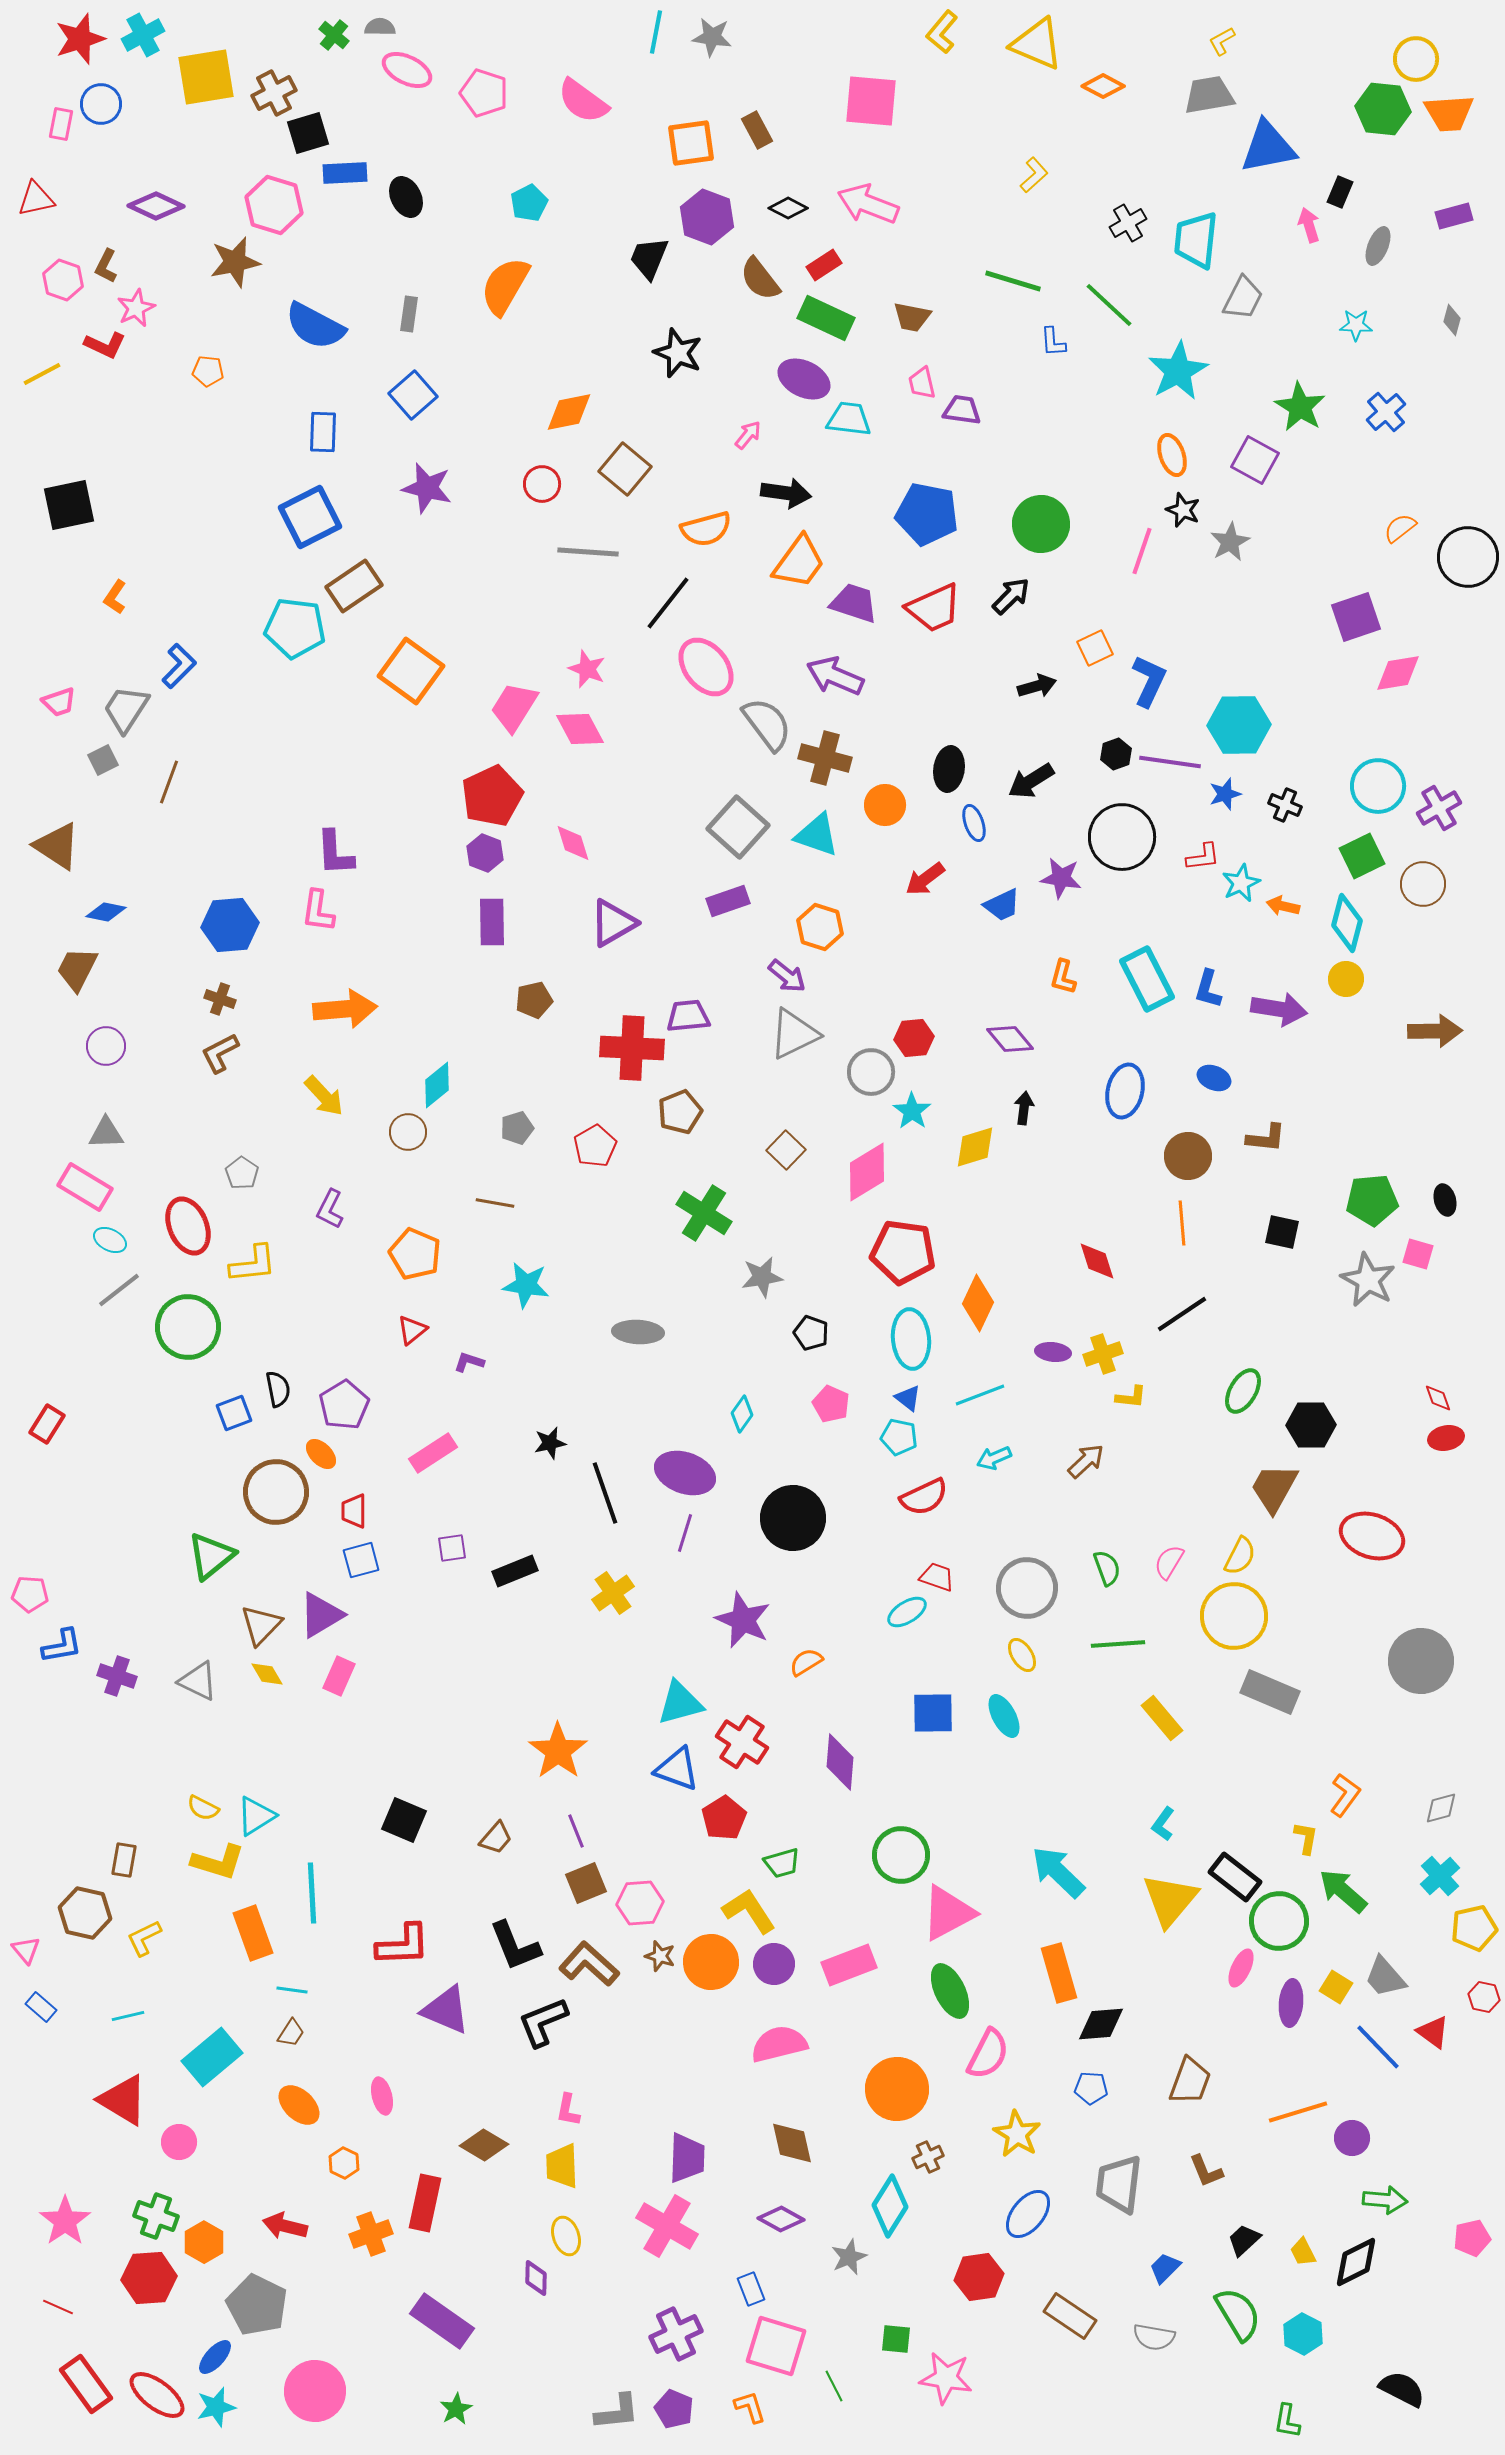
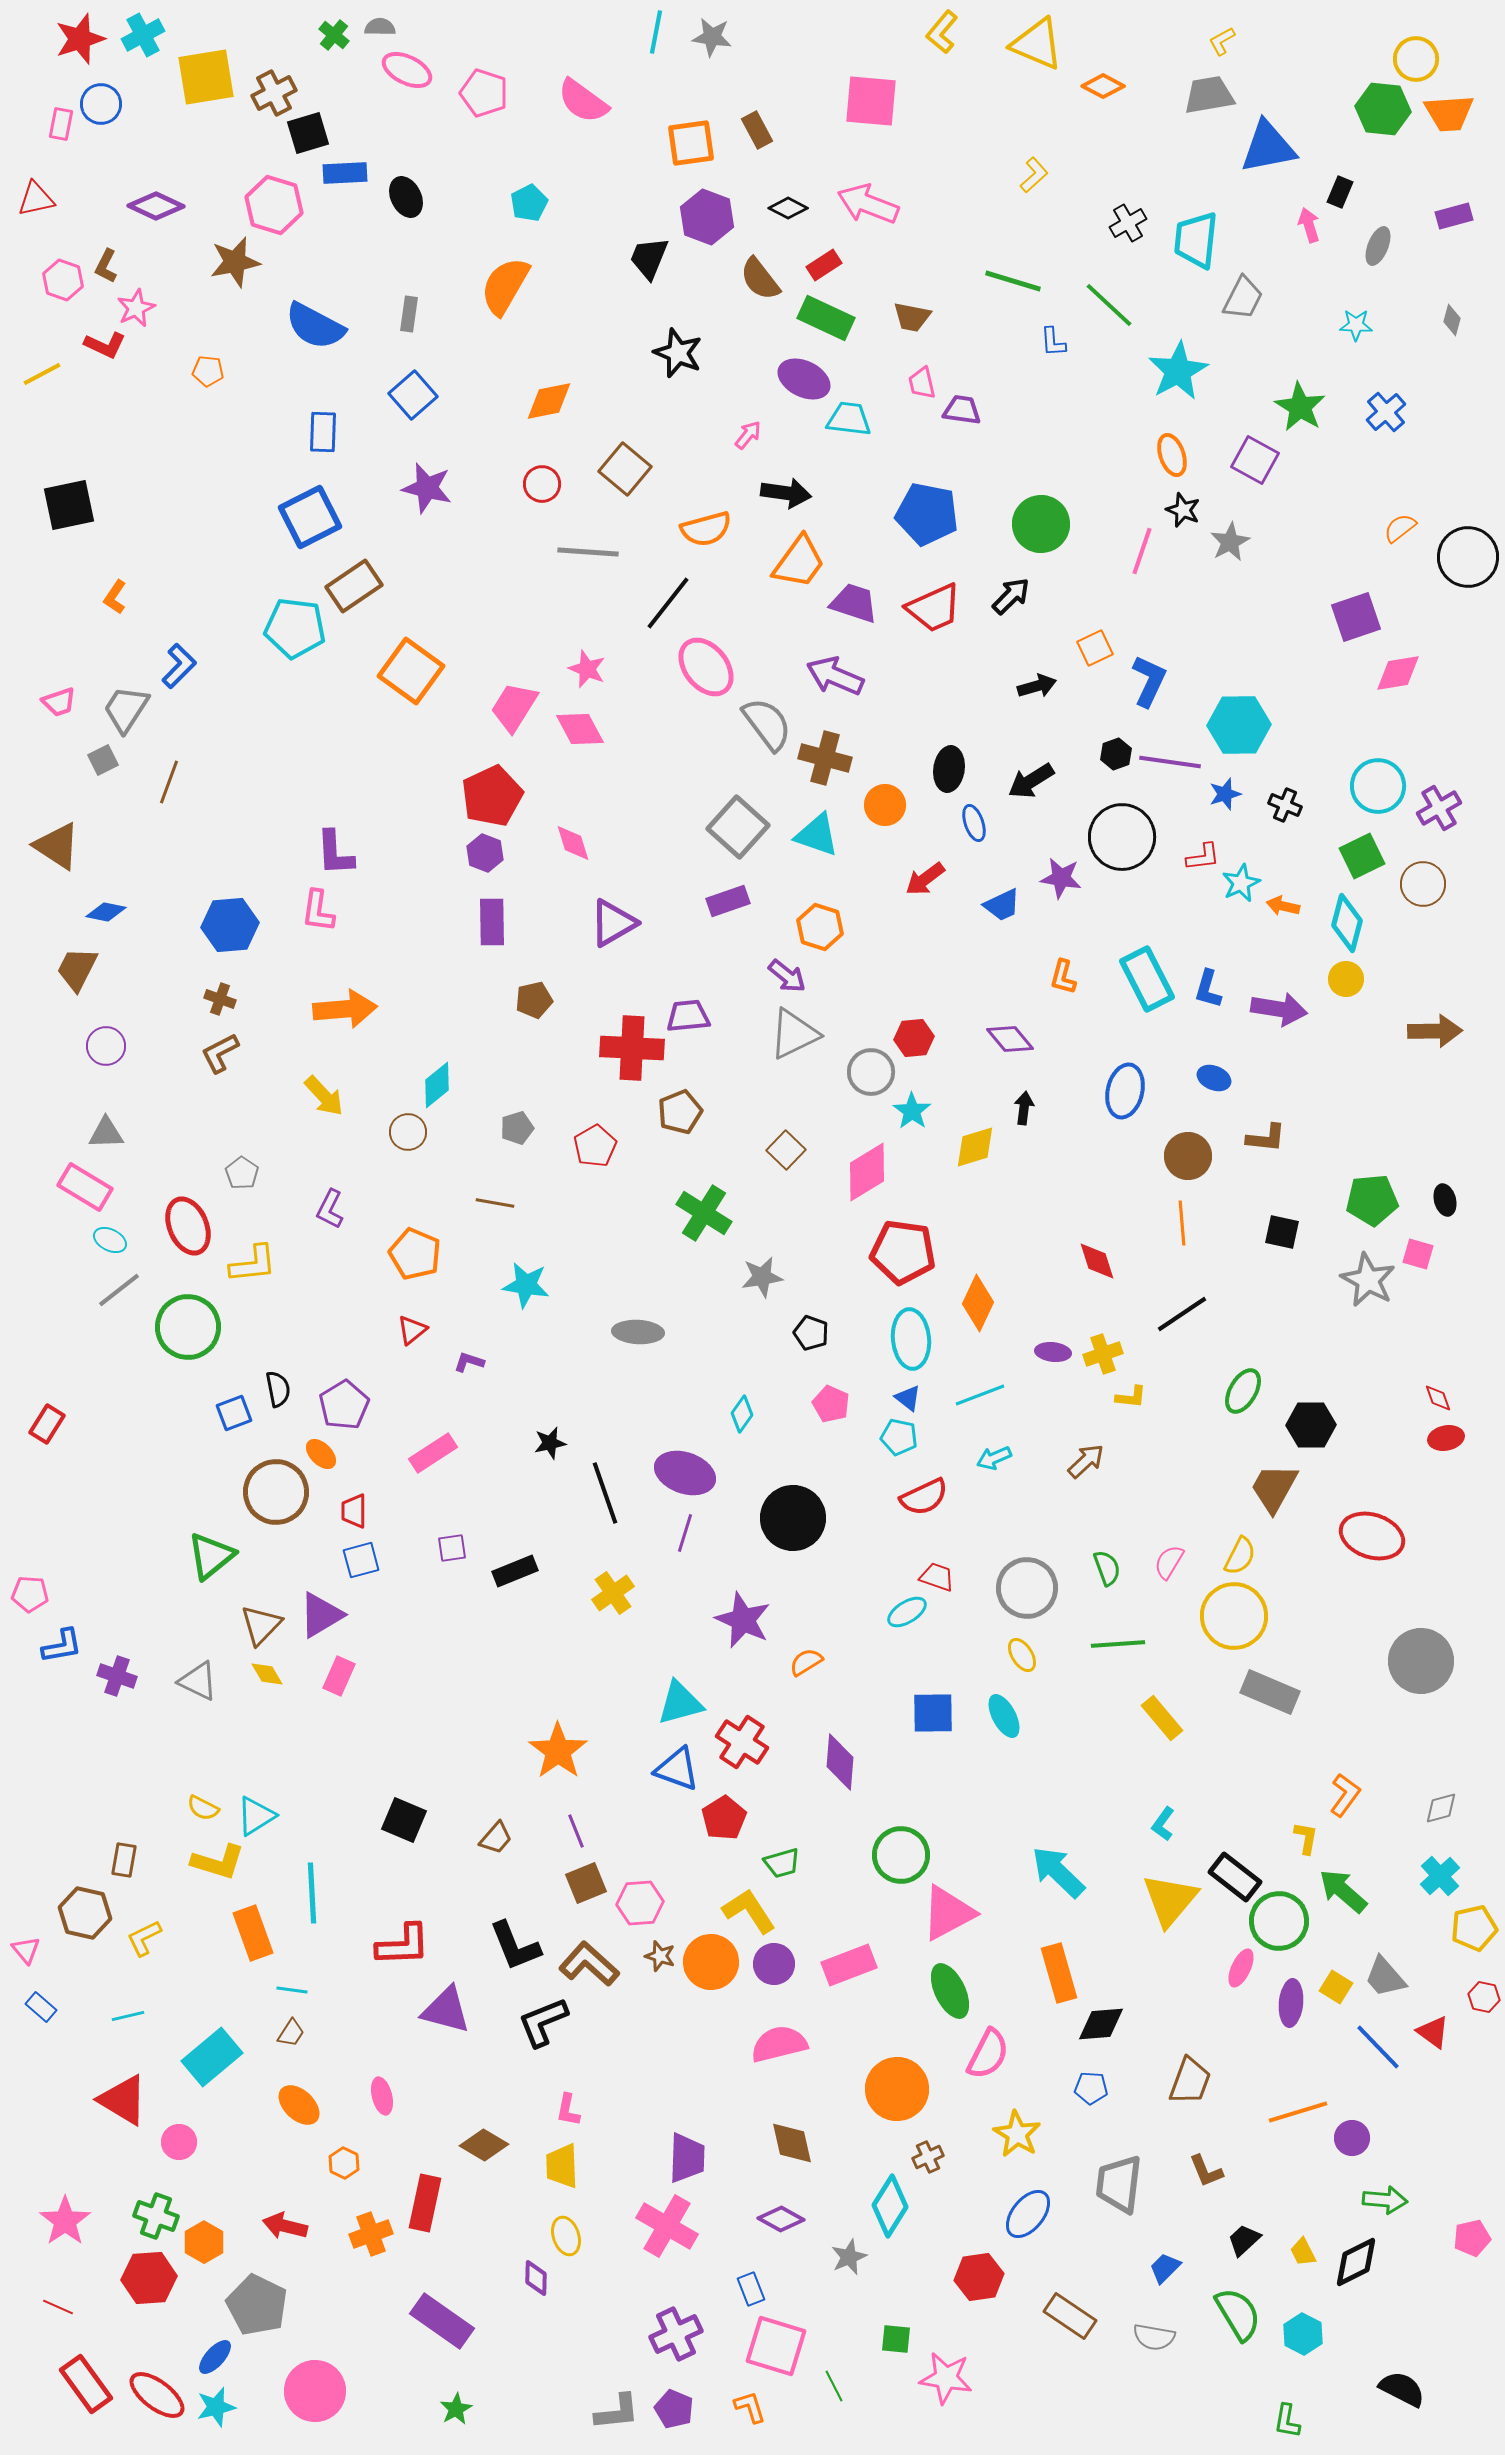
orange diamond at (569, 412): moved 20 px left, 11 px up
purple triangle at (446, 2010): rotated 8 degrees counterclockwise
